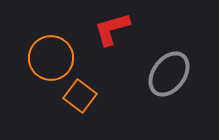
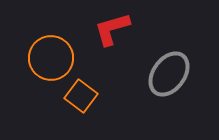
orange square: moved 1 px right
